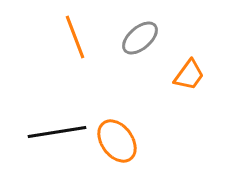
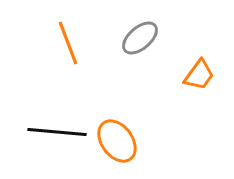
orange line: moved 7 px left, 6 px down
orange trapezoid: moved 10 px right
black line: rotated 14 degrees clockwise
